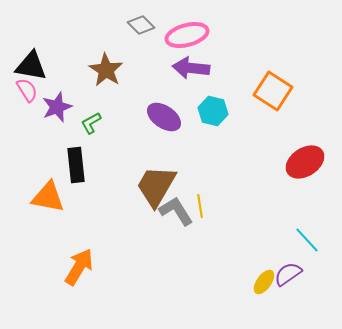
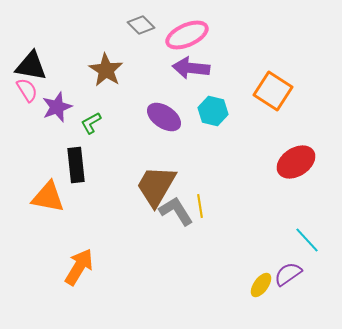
pink ellipse: rotated 9 degrees counterclockwise
red ellipse: moved 9 px left
yellow ellipse: moved 3 px left, 3 px down
